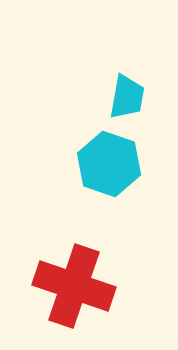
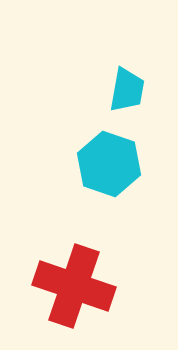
cyan trapezoid: moved 7 px up
